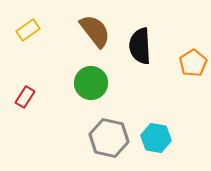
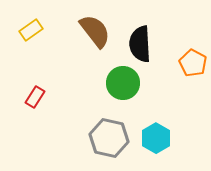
yellow rectangle: moved 3 px right
black semicircle: moved 2 px up
orange pentagon: rotated 12 degrees counterclockwise
green circle: moved 32 px right
red rectangle: moved 10 px right
cyan hexagon: rotated 20 degrees clockwise
